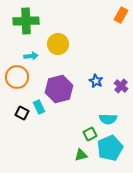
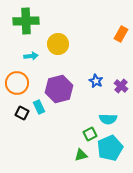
orange rectangle: moved 19 px down
orange circle: moved 6 px down
